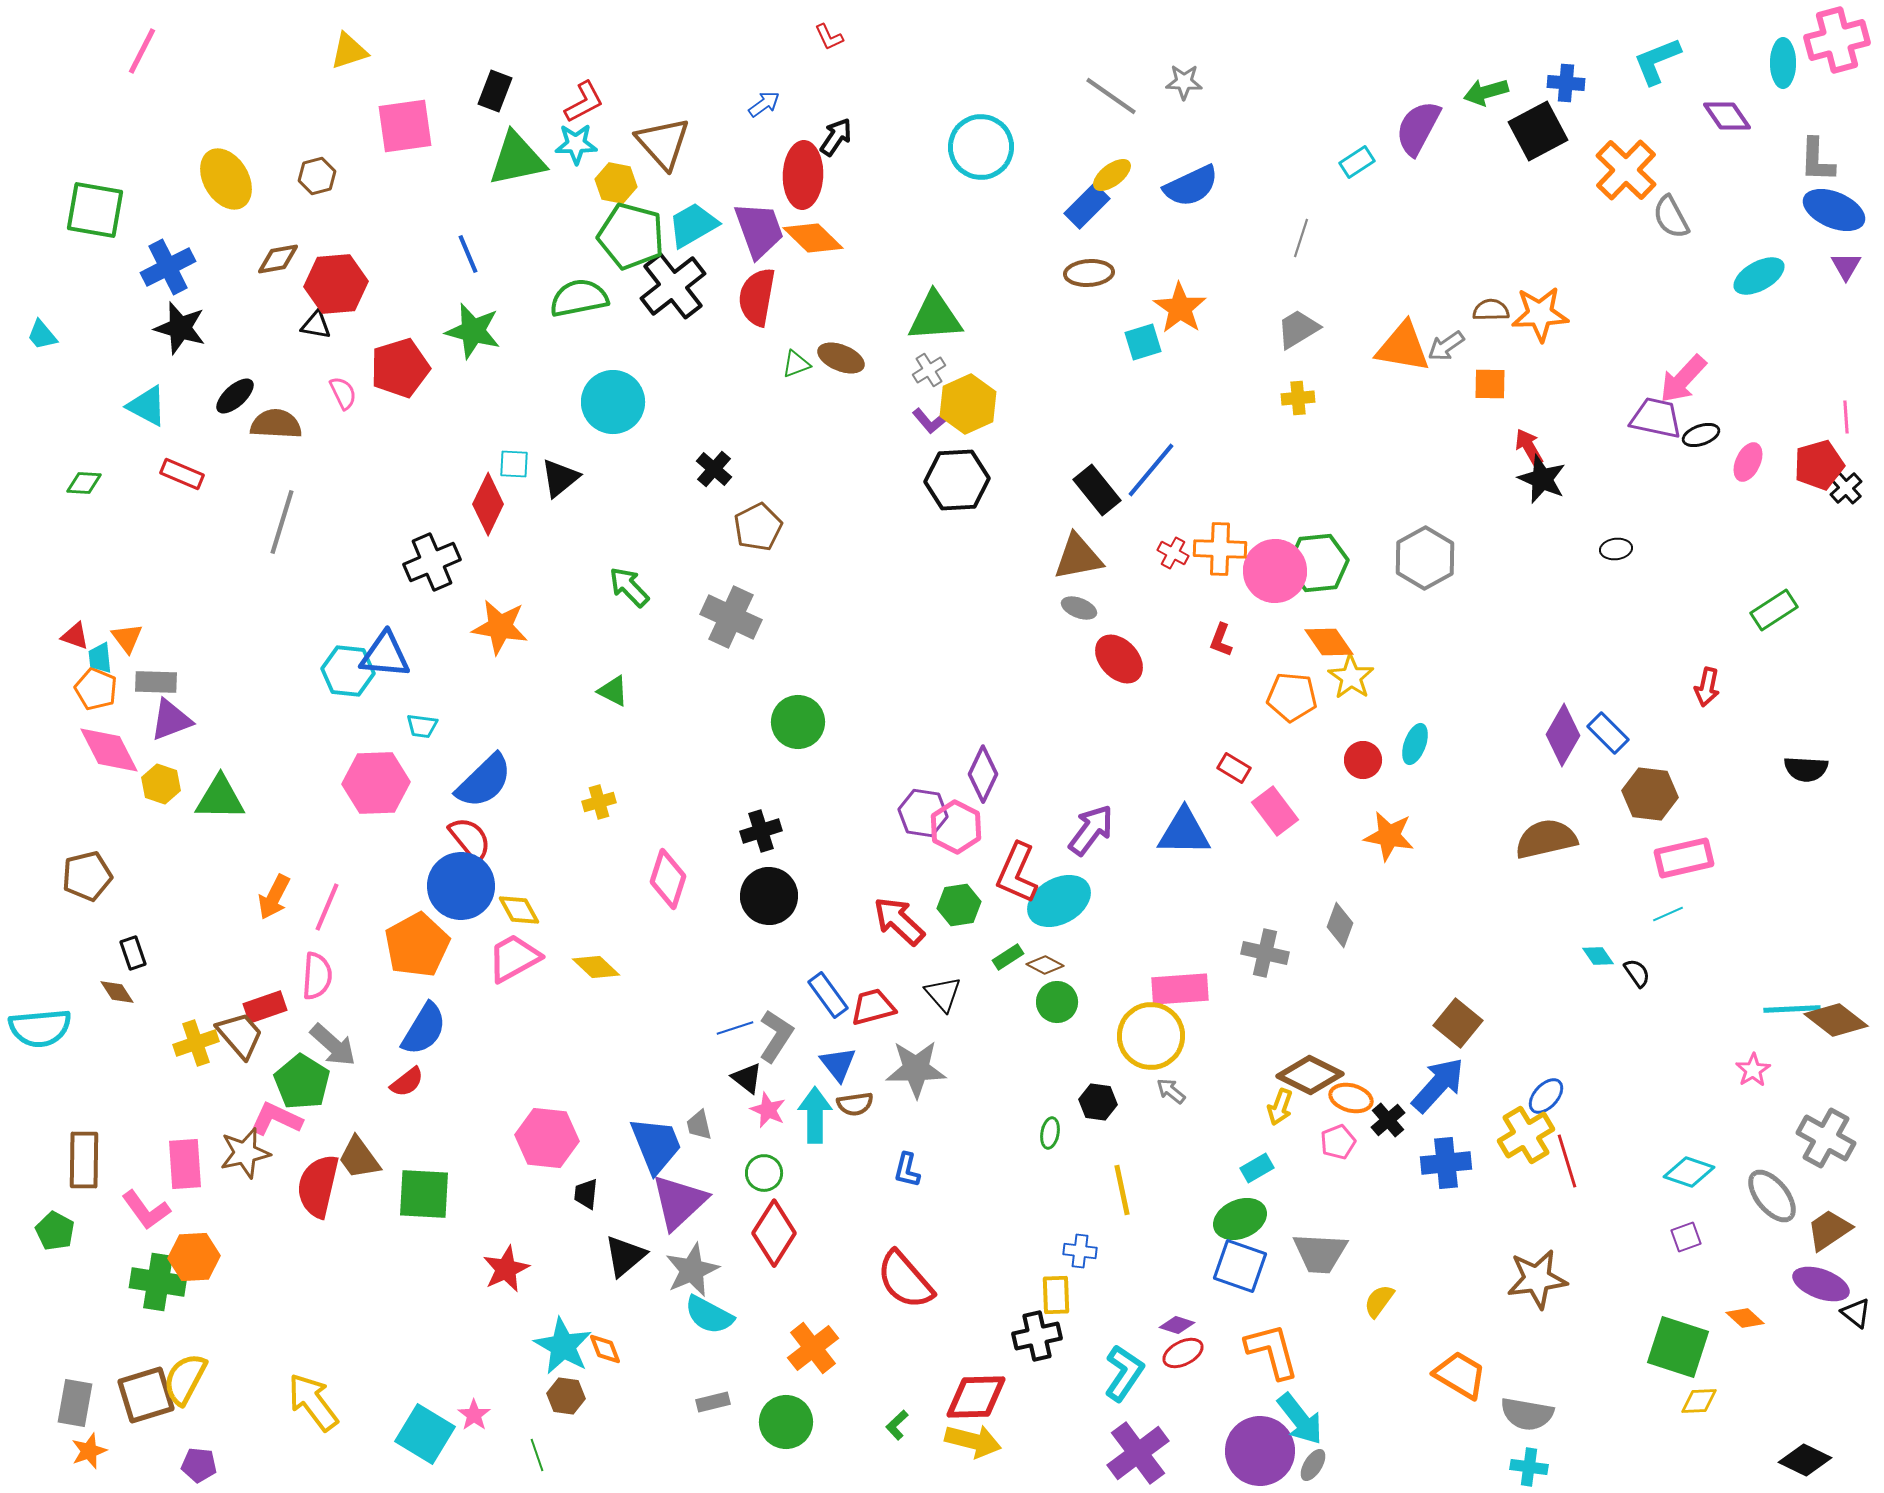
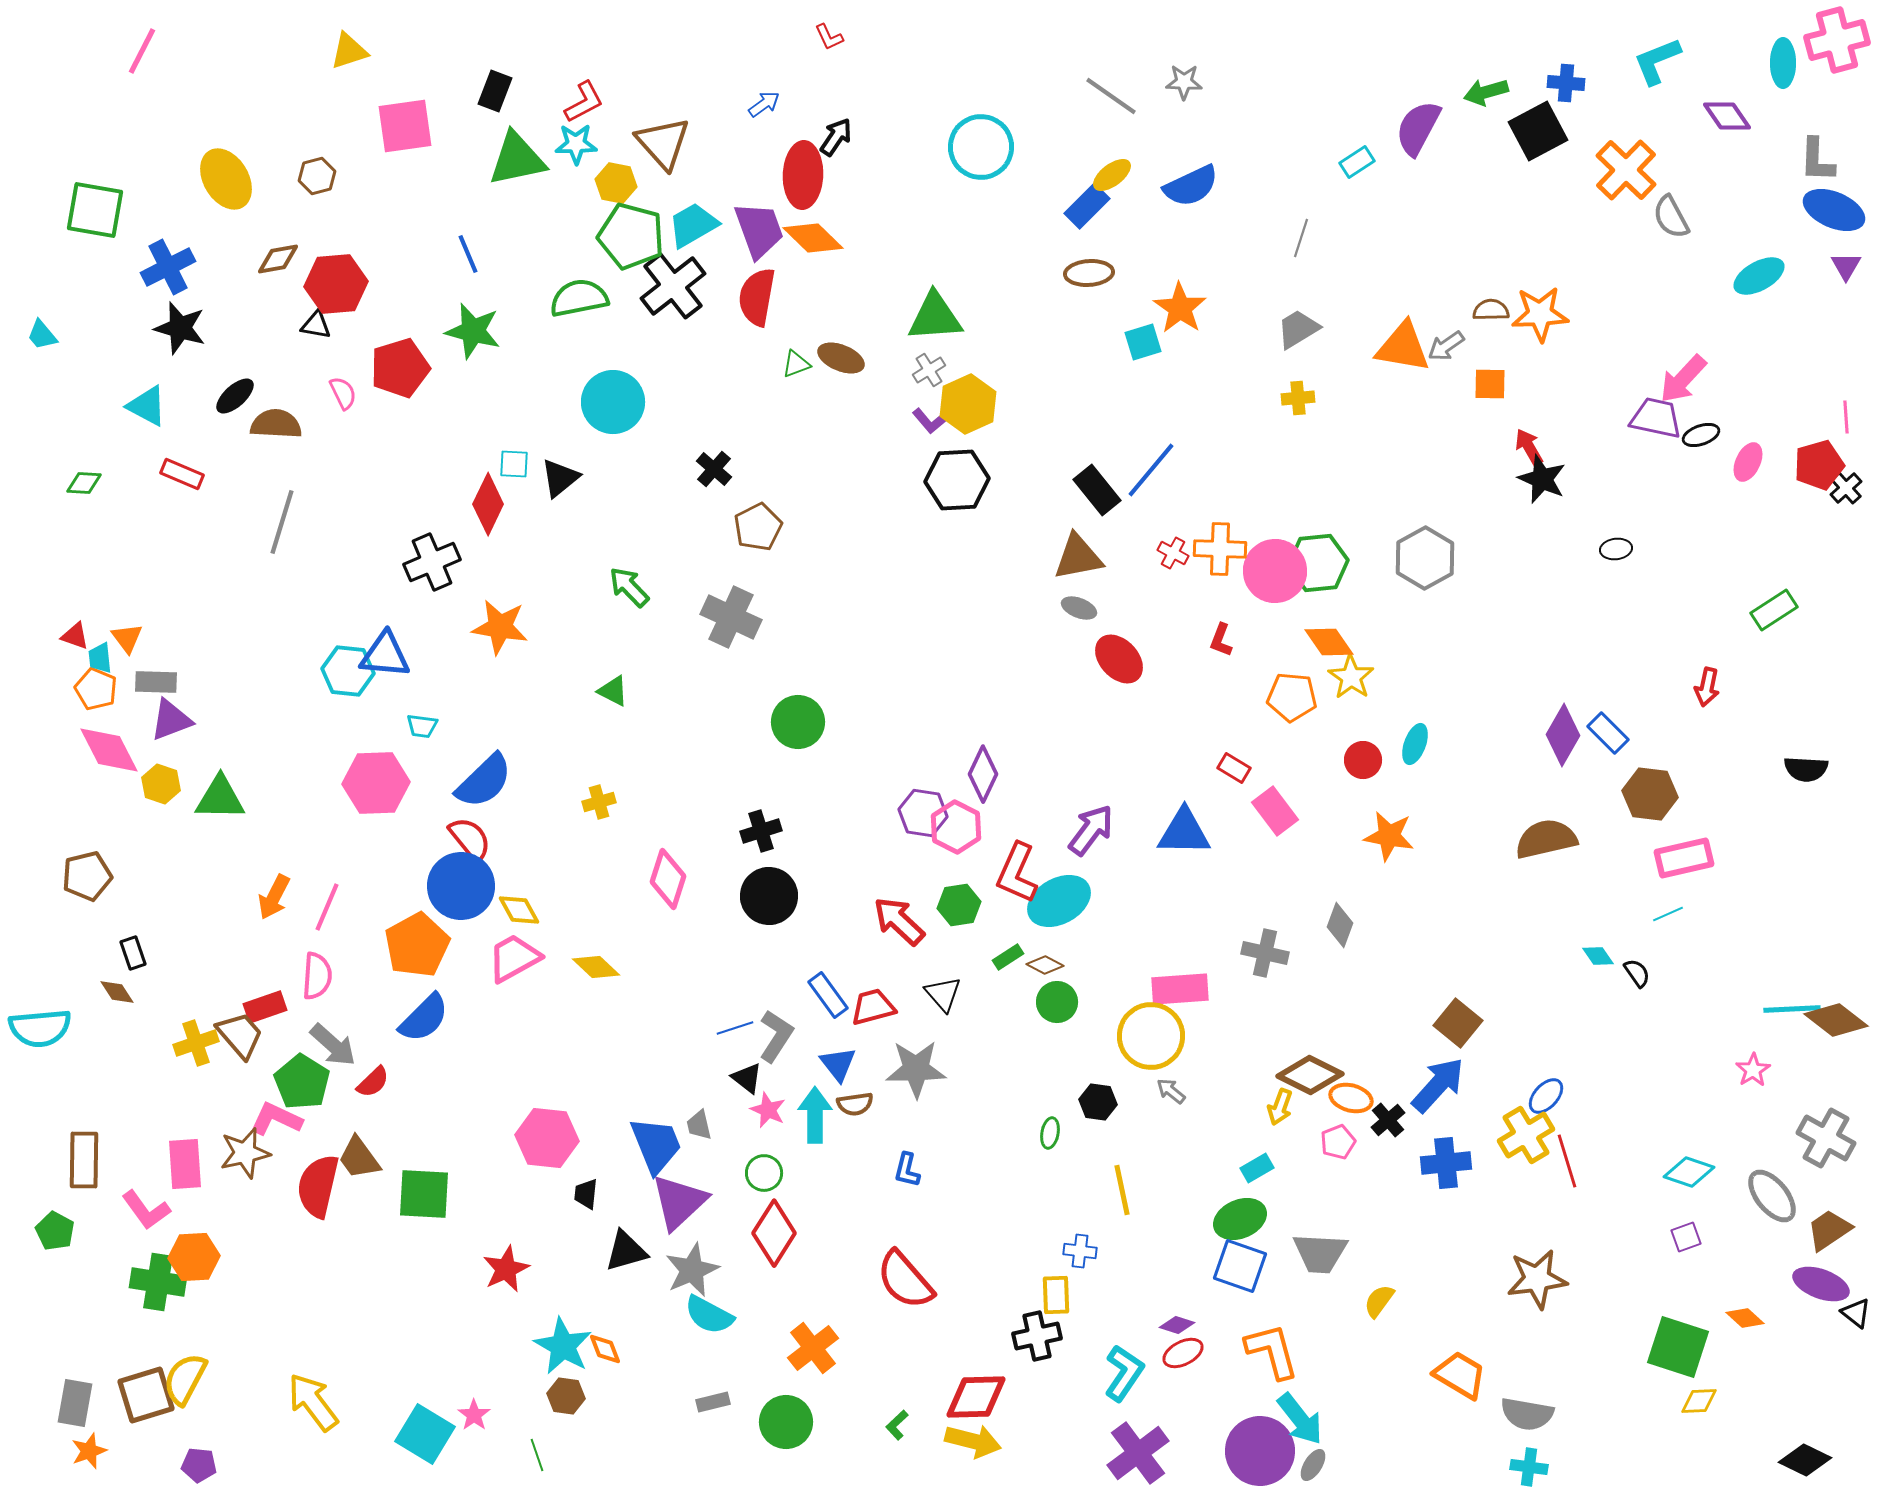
blue semicircle at (424, 1029): moved 11 px up; rotated 14 degrees clockwise
red semicircle at (407, 1082): moved 34 px left; rotated 6 degrees counterclockwise
black triangle at (625, 1256): moved 1 px right, 5 px up; rotated 24 degrees clockwise
